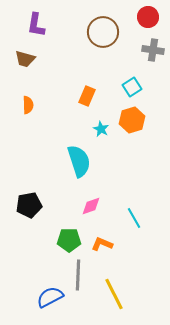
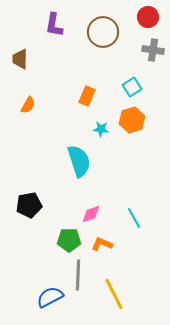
purple L-shape: moved 18 px right
brown trapezoid: moved 5 px left; rotated 75 degrees clockwise
orange semicircle: rotated 30 degrees clockwise
cyan star: rotated 21 degrees counterclockwise
pink diamond: moved 8 px down
